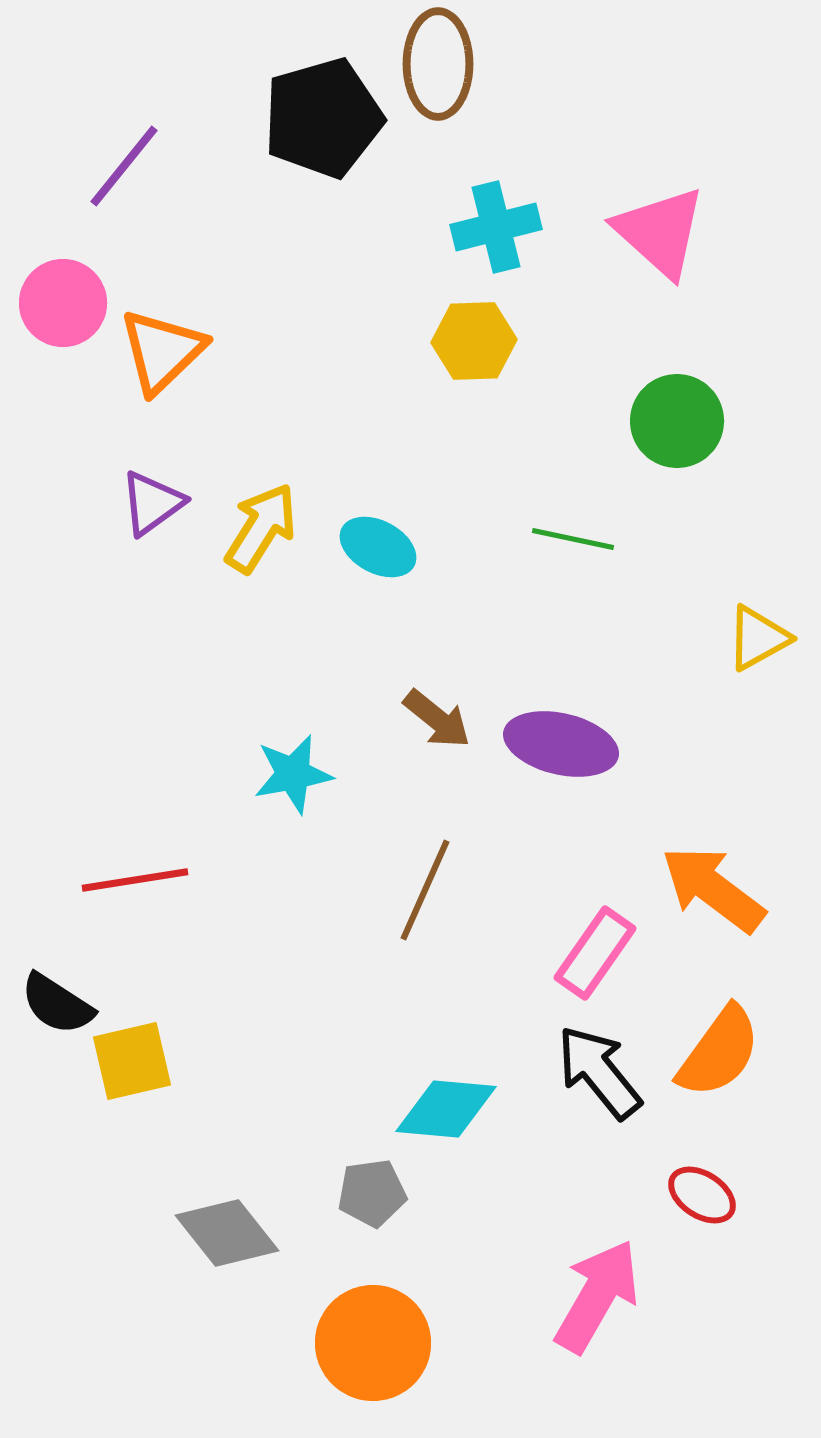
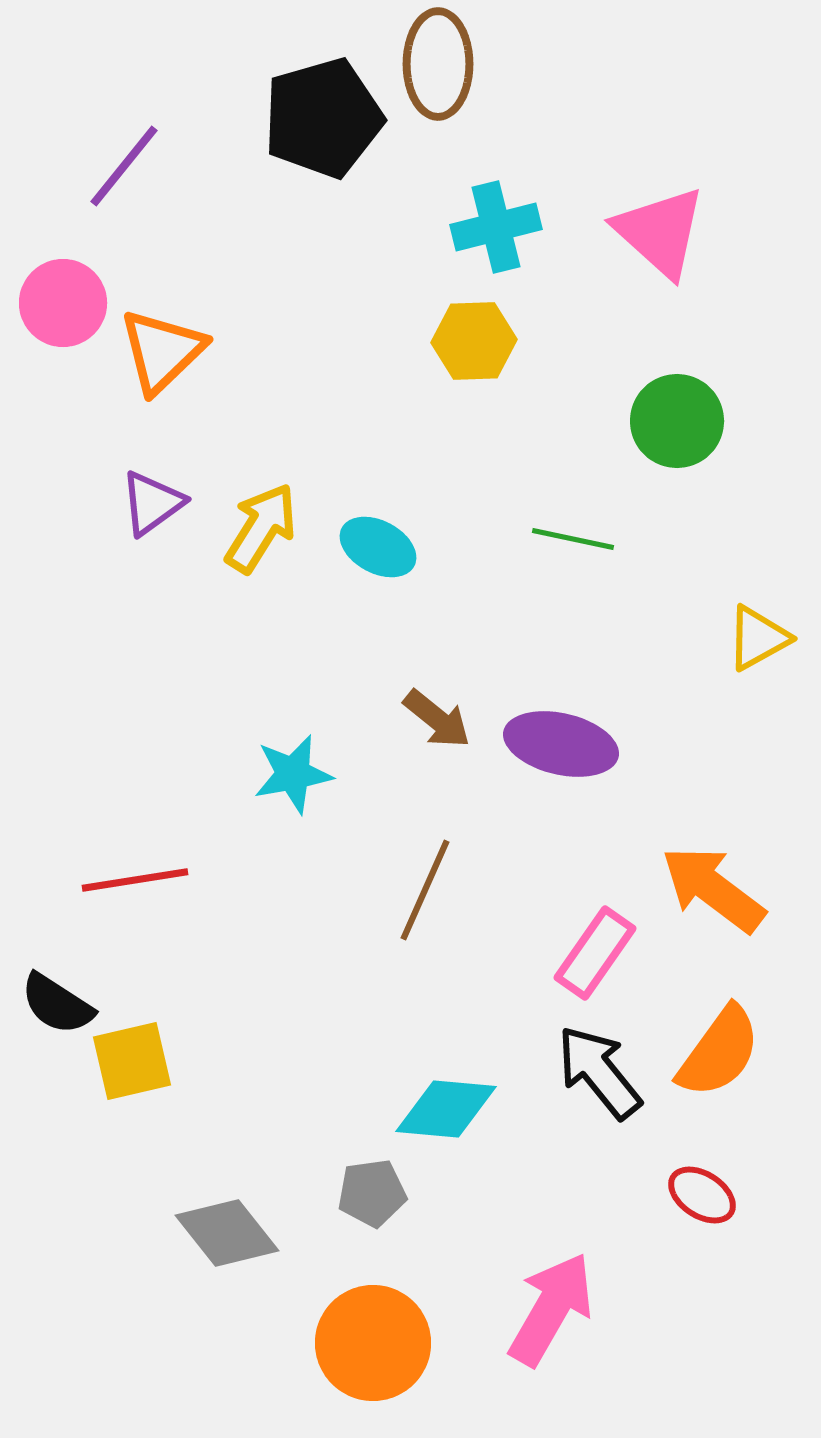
pink arrow: moved 46 px left, 13 px down
